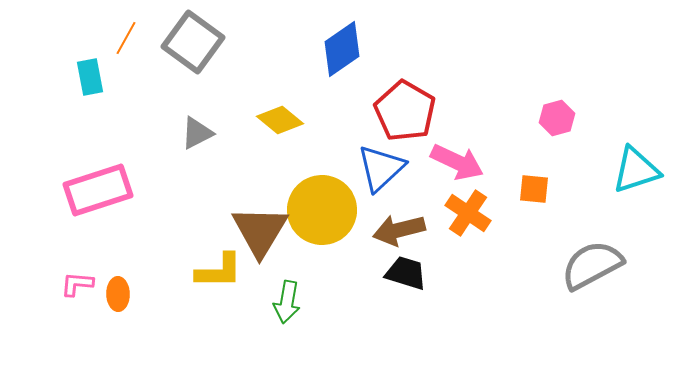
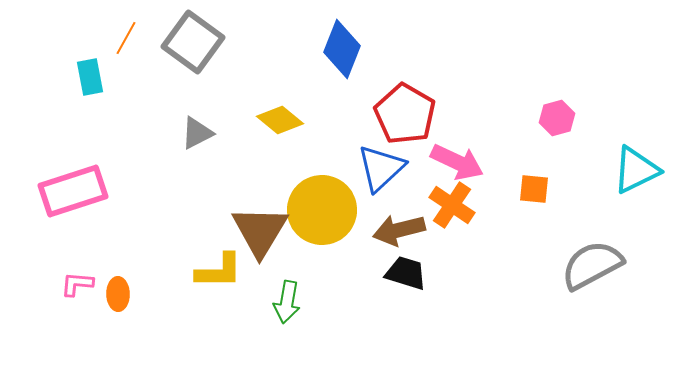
blue diamond: rotated 34 degrees counterclockwise
red pentagon: moved 3 px down
cyan triangle: rotated 8 degrees counterclockwise
pink rectangle: moved 25 px left, 1 px down
orange cross: moved 16 px left, 8 px up
